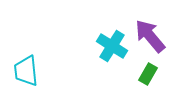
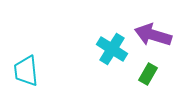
purple arrow: moved 3 px right, 1 px up; rotated 33 degrees counterclockwise
cyan cross: moved 3 px down
